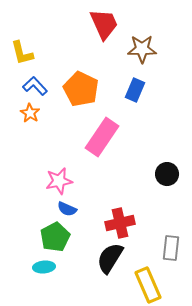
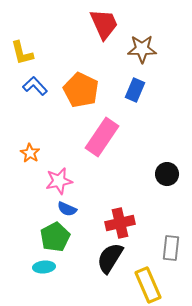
orange pentagon: moved 1 px down
orange star: moved 40 px down
